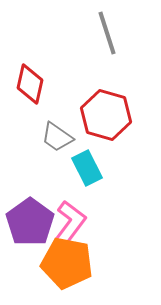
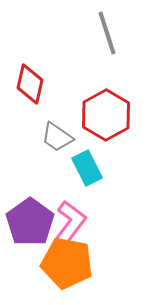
red hexagon: rotated 15 degrees clockwise
